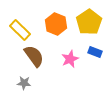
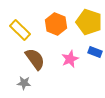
yellow pentagon: rotated 20 degrees counterclockwise
brown semicircle: moved 1 px right, 3 px down
